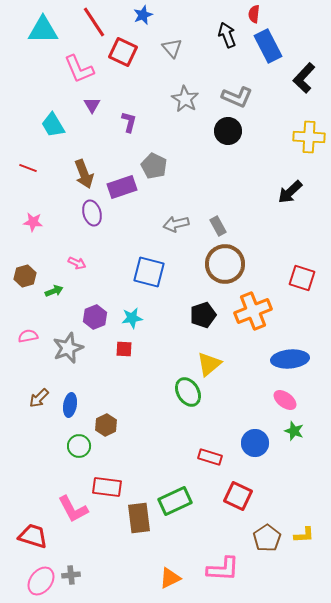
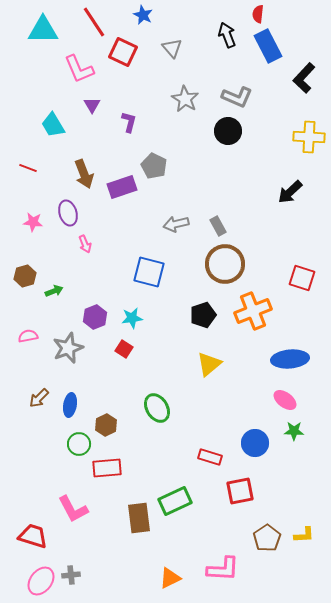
red semicircle at (254, 14): moved 4 px right
blue star at (143, 15): rotated 24 degrees counterclockwise
purple ellipse at (92, 213): moved 24 px left
pink arrow at (77, 263): moved 8 px right, 19 px up; rotated 42 degrees clockwise
red square at (124, 349): rotated 30 degrees clockwise
green ellipse at (188, 392): moved 31 px left, 16 px down
green star at (294, 431): rotated 18 degrees counterclockwise
green circle at (79, 446): moved 2 px up
red rectangle at (107, 487): moved 19 px up; rotated 12 degrees counterclockwise
red square at (238, 496): moved 2 px right, 5 px up; rotated 36 degrees counterclockwise
